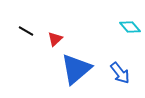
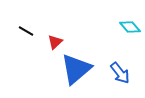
red triangle: moved 3 px down
